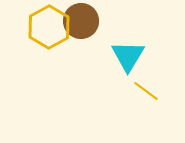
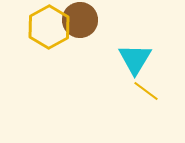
brown circle: moved 1 px left, 1 px up
cyan triangle: moved 7 px right, 3 px down
